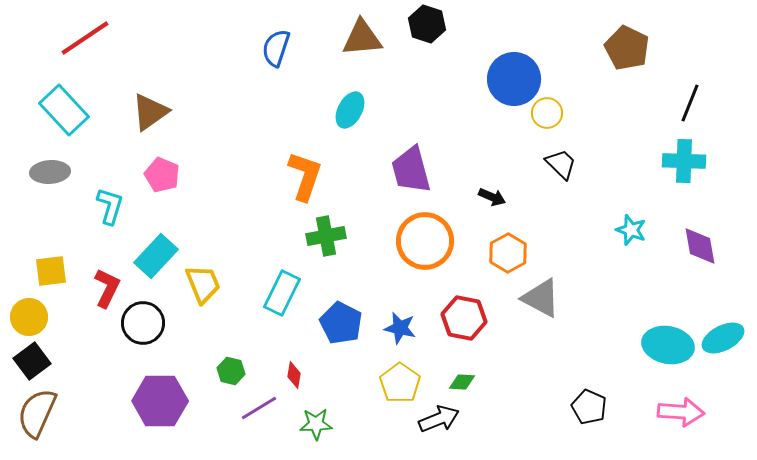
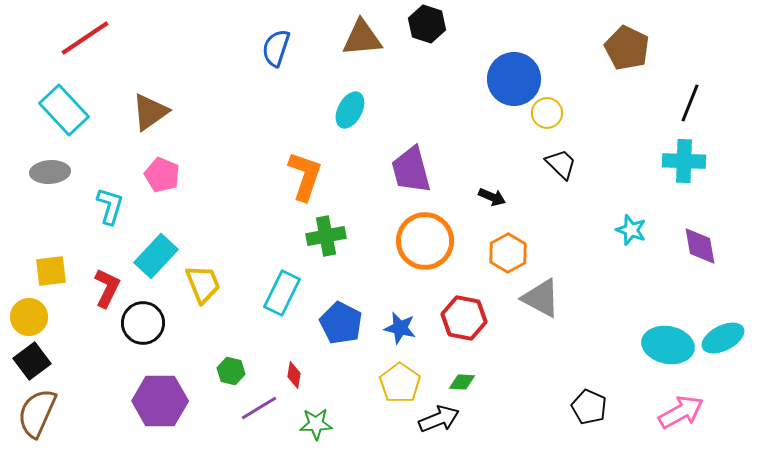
pink arrow at (681, 412): rotated 33 degrees counterclockwise
